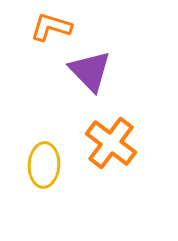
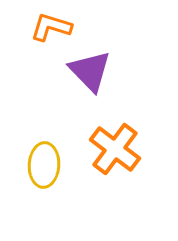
orange cross: moved 4 px right, 6 px down
